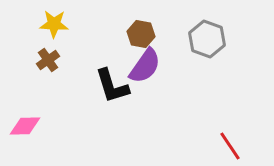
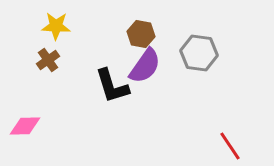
yellow star: moved 2 px right, 2 px down
gray hexagon: moved 8 px left, 14 px down; rotated 12 degrees counterclockwise
